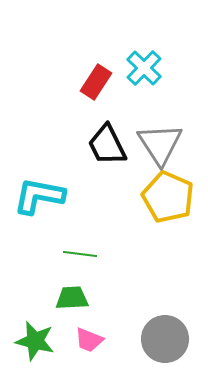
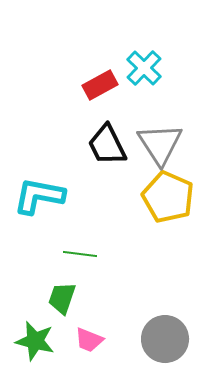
red rectangle: moved 4 px right, 3 px down; rotated 28 degrees clockwise
green trapezoid: moved 10 px left; rotated 68 degrees counterclockwise
